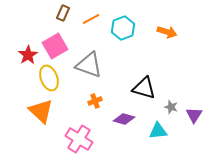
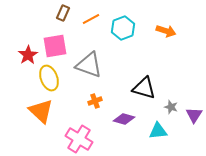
orange arrow: moved 1 px left, 1 px up
pink square: rotated 20 degrees clockwise
